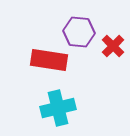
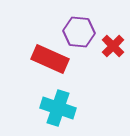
red rectangle: moved 1 px right, 1 px up; rotated 15 degrees clockwise
cyan cross: rotated 32 degrees clockwise
